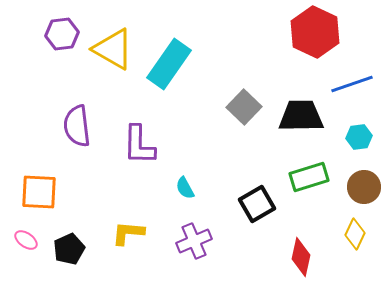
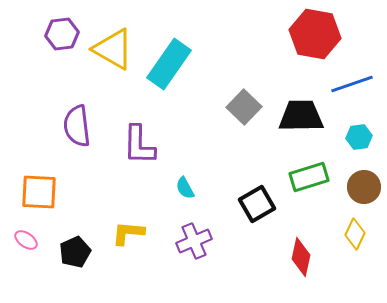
red hexagon: moved 2 px down; rotated 15 degrees counterclockwise
black pentagon: moved 6 px right, 3 px down
